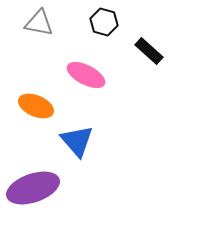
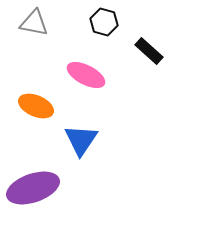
gray triangle: moved 5 px left
blue triangle: moved 4 px right, 1 px up; rotated 15 degrees clockwise
